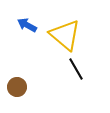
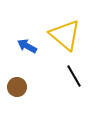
blue arrow: moved 21 px down
black line: moved 2 px left, 7 px down
